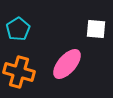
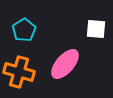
cyan pentagon: moved 6 px right, 1 px down
pink ellipse: moved 2 px left
